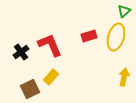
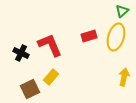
green triangle: moved 2 px left
black cross: moved 1 px down; rotated 28 degrees counterclockwise
